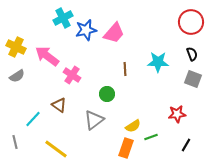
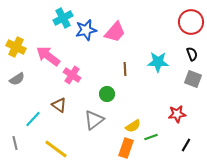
pink trapezoid: moved 1 px right, 1 px up
pink arrow: moved 1 px right
gray semicircle: moved 3 px down
gray line: moved 1 px down
